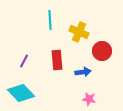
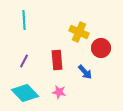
cyan line: moved 26 px left
red circle: moved 1 px left, 3 px up
blue arrow: moved 2 px right; rotated 56 degrees clockwise
cyan diamond: moved 4 px right
pink star: moved 30 px left, 7 px up
